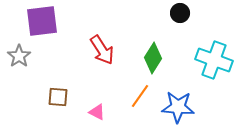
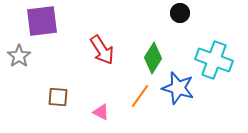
blue star: moved 19 px up; rotated 12 degrees clockwise
pink triangle: moved 4 px right
